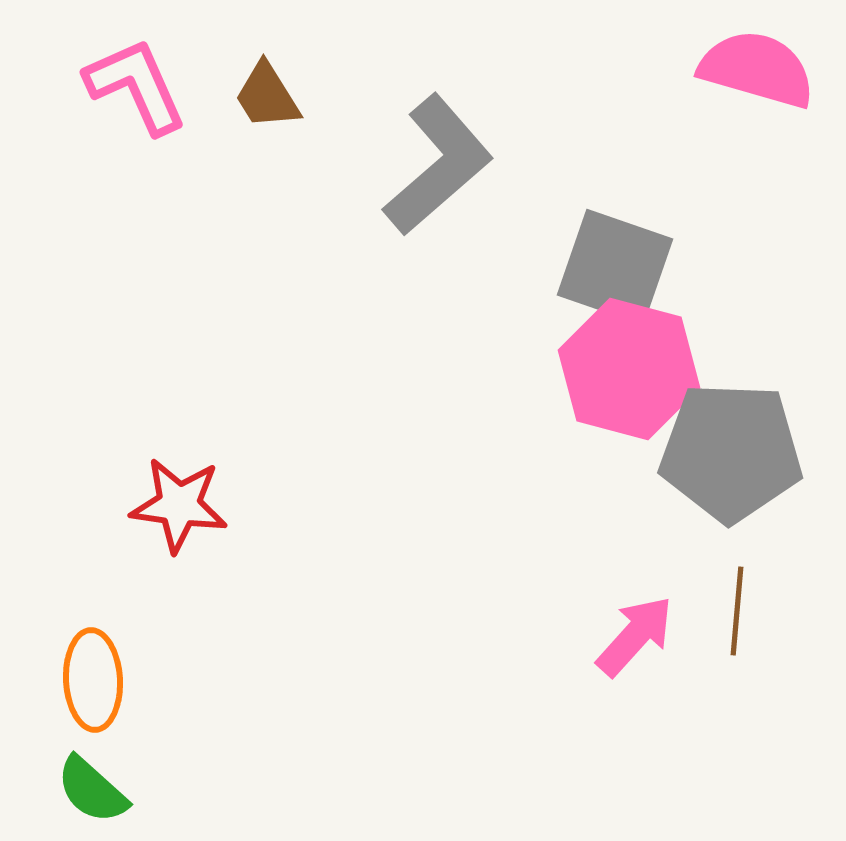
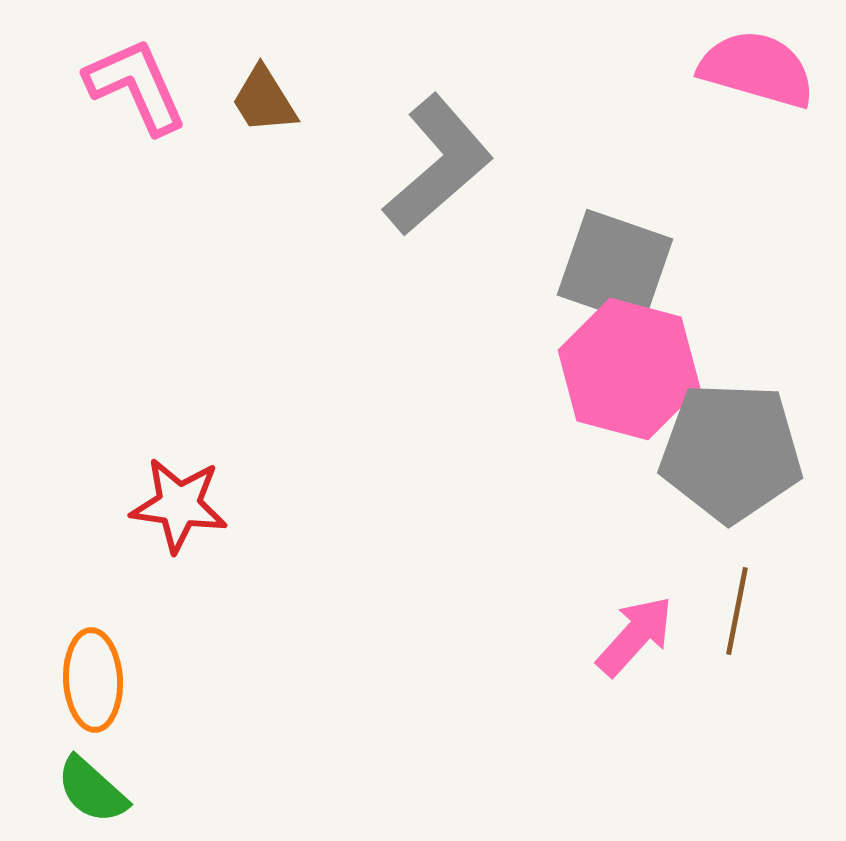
brown trapezoid: moved 3 px left, 4 px down
brown line: rotated 6 degrees clockwise
